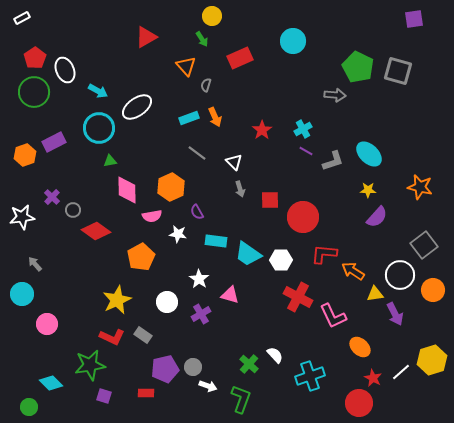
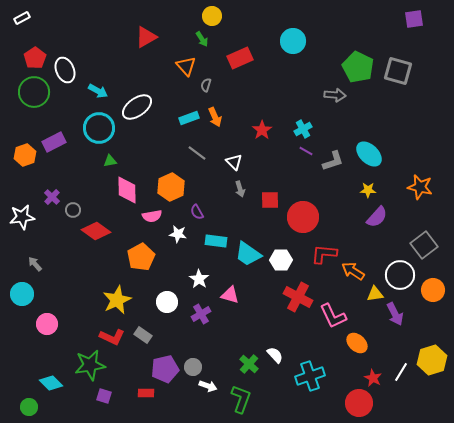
orange ellipse at (360, 347): moved 3 px left, 4 px up
white line at (401, 372): rotated 18 degrees counterclockwise
